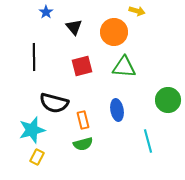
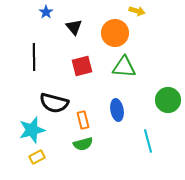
orange circle: moved 1 px right, 1 px down
yellow rectangle: rotated 35 degrees clockwise
